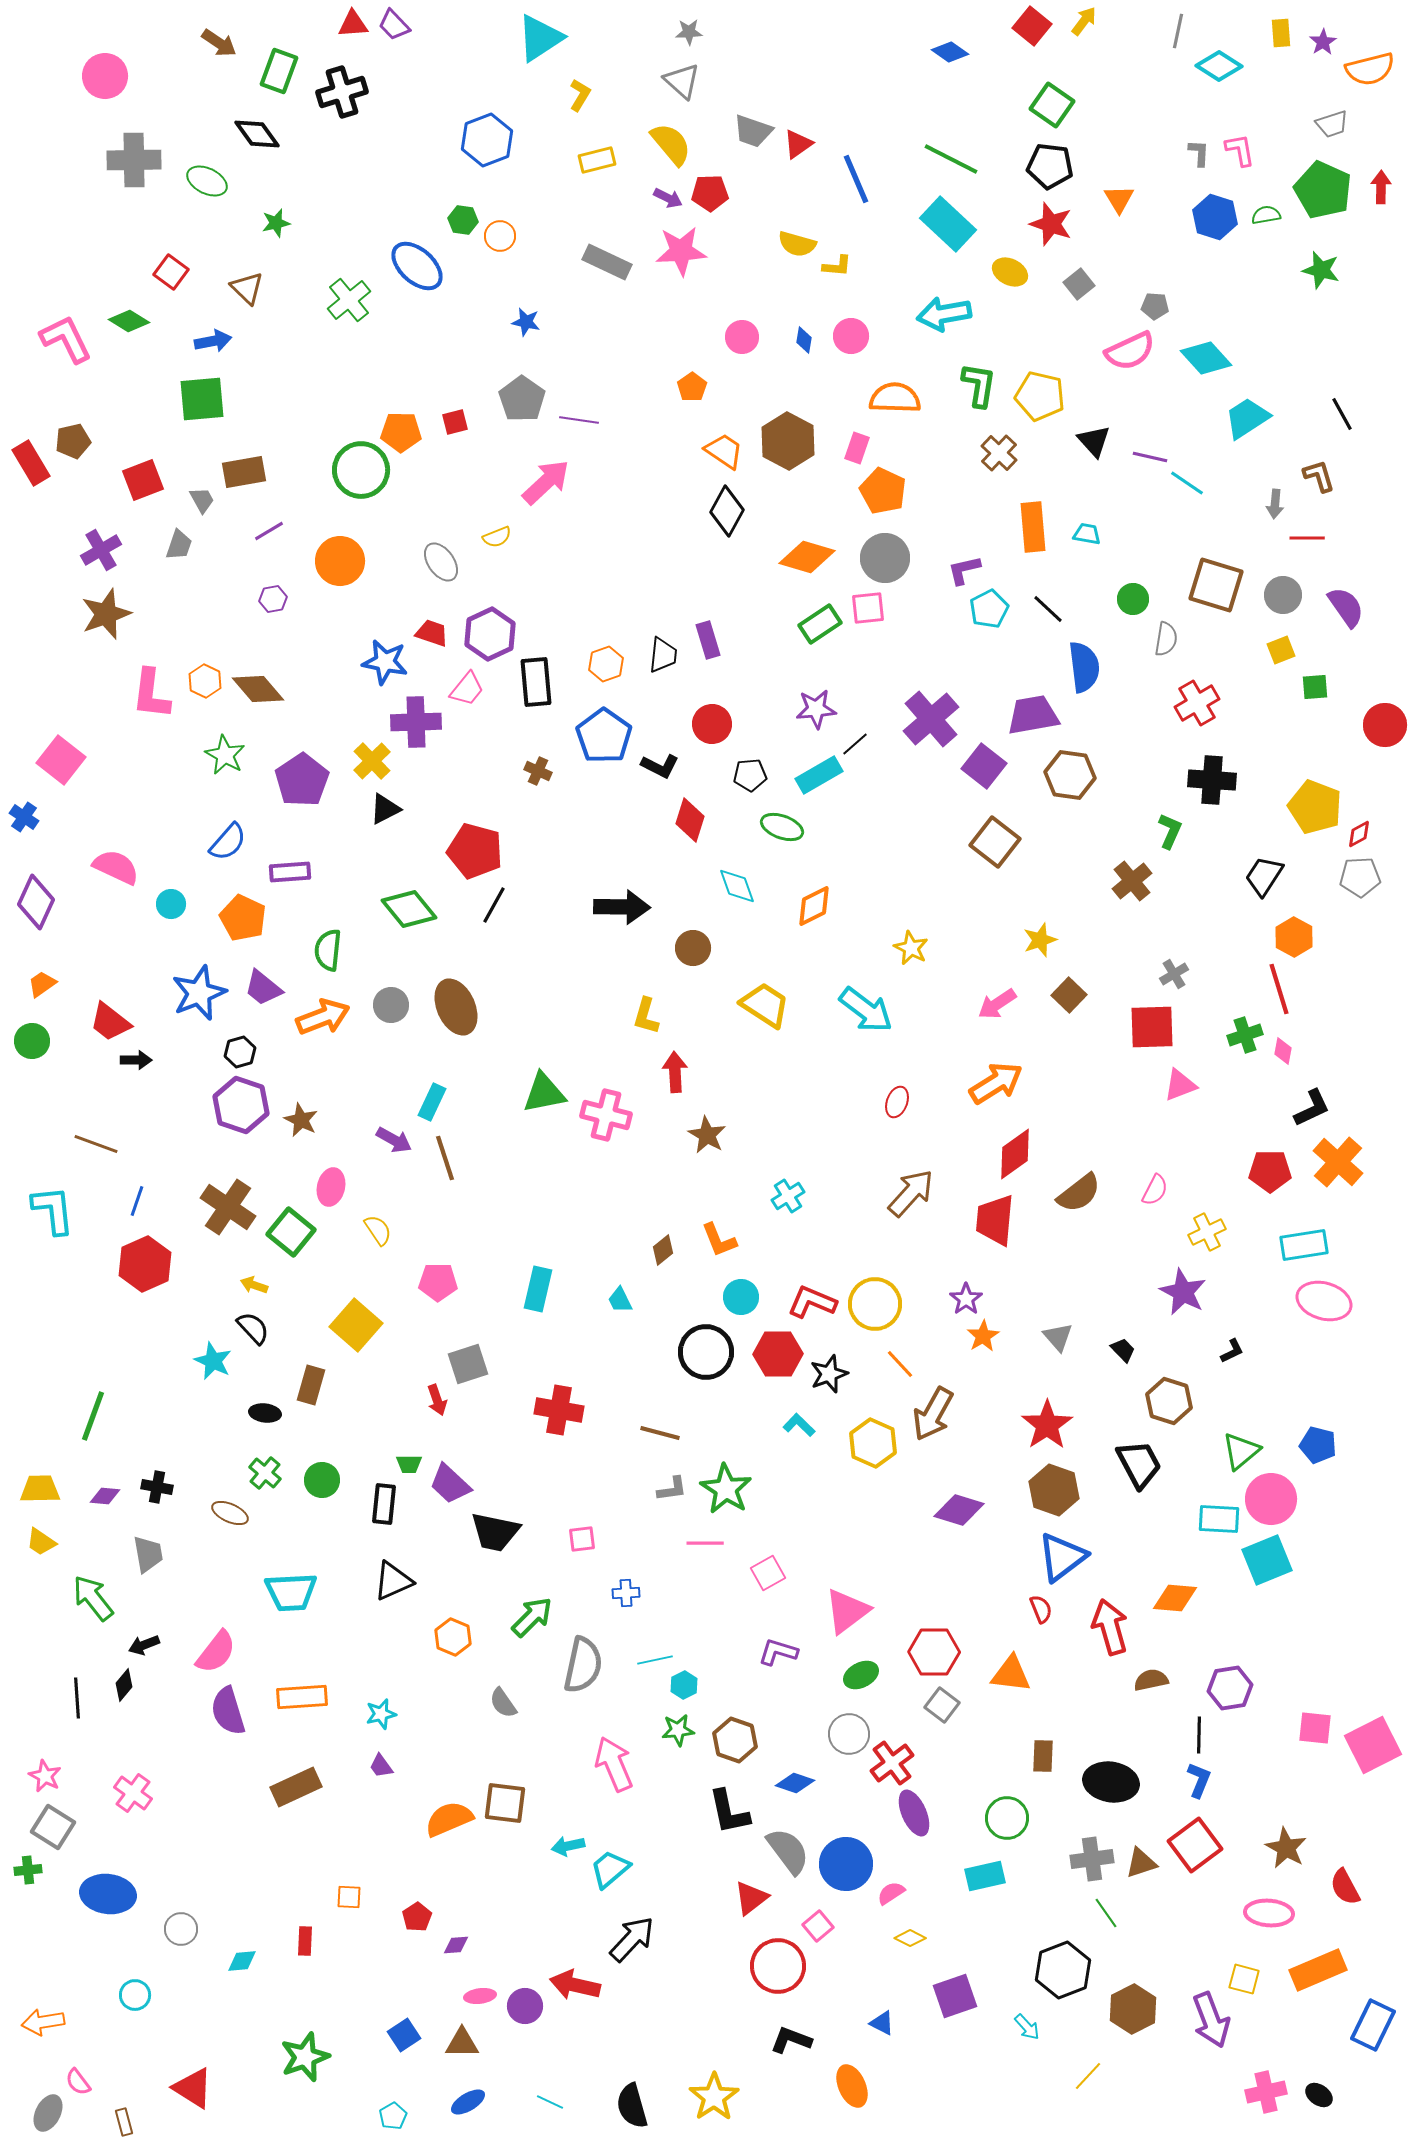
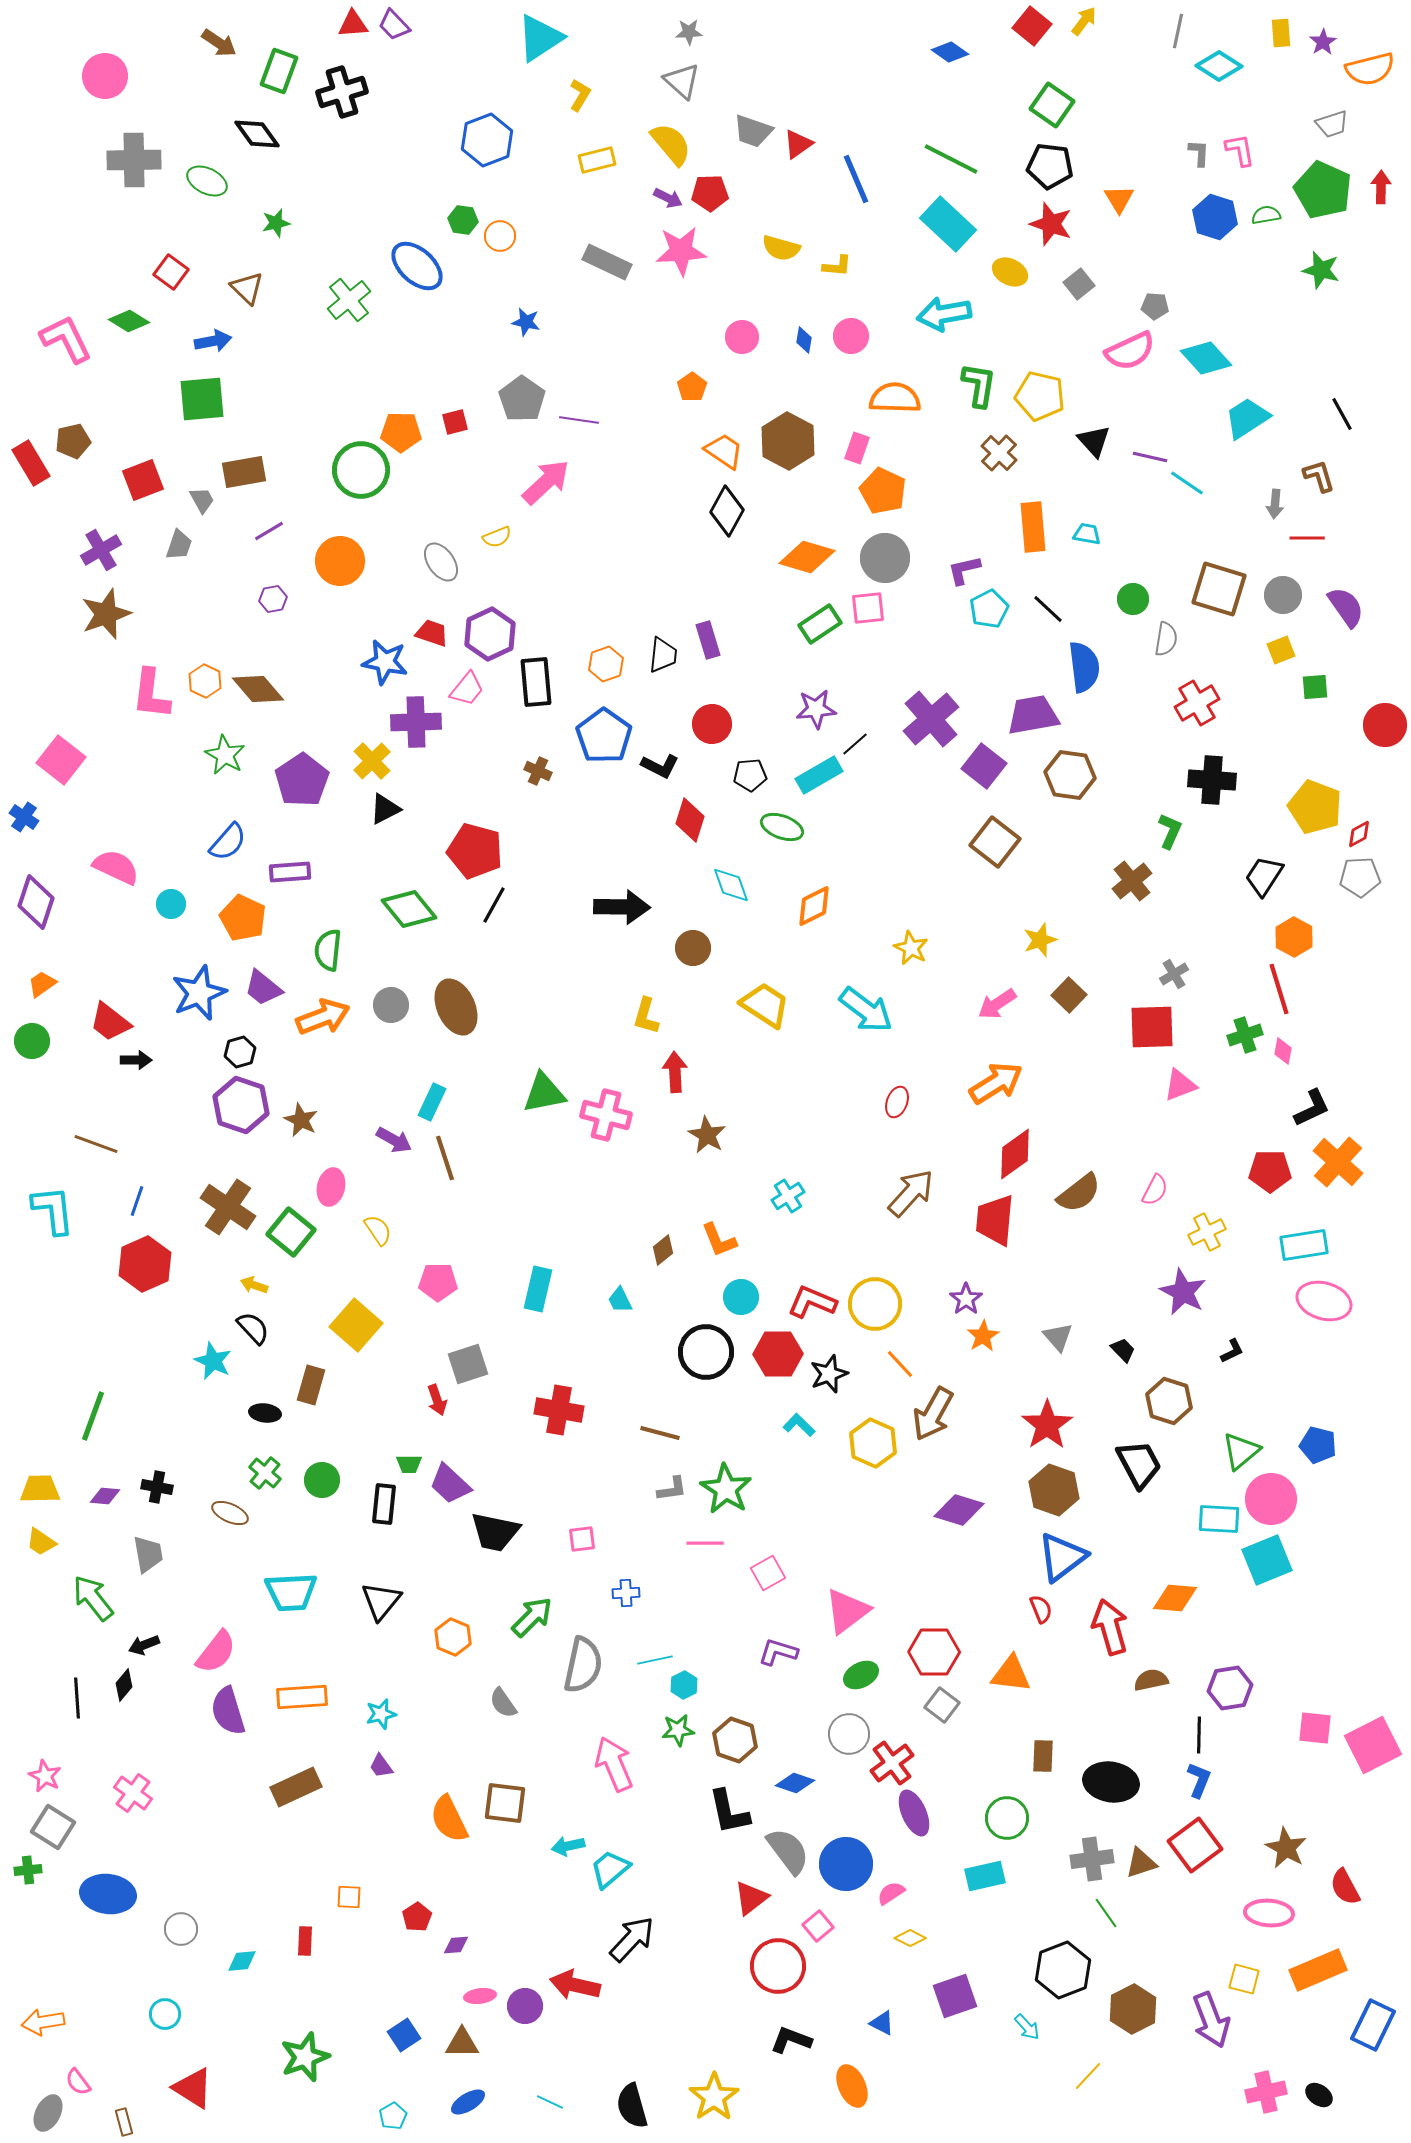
yellow semicircle at (797, 244): moved 16 px left, 4 px down
brown square at (1216, 585): moved 3 px right, 4 px down
cyan diamond at (737, 886): moved 6 px left, 1 px up
purple diamond at (36, 902): rotated 6 degrees counterclockwise
black triangle at (393, 1581): moved 12 px left, 20 px down; rotated 27 degrees counterclockwise
orange semicircle at (449, 1819): rotated 93 degrees counterclockwise
cyan circle at (135, 1995): moved 30 px right, 19 px down
